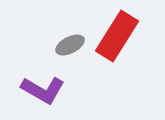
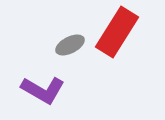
red rectangle: moved 4 px up
